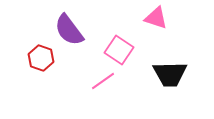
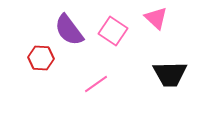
pink triangle: rotated 25 degrees clockwise
pink square: moved 6 px left, 19 px up
red hexagon: rotated 15 degrees counterclockwise
pink line: moved 7 px left, 3 px down
